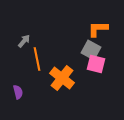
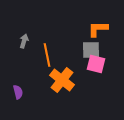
gray arrow: rotated 24 degrees counterclockwise
gray square: rotated 30 degrees counterclockwise
orange line: moved 10 px right, 4 px up
orange cross: moved 2 px down
